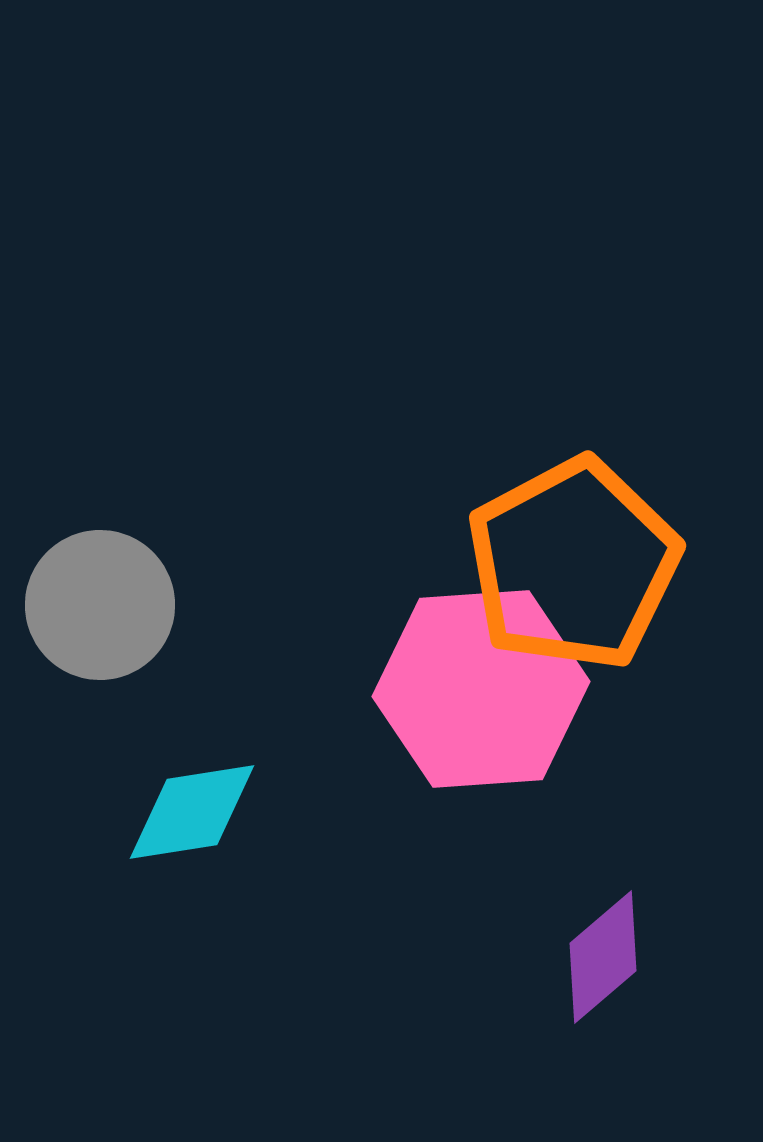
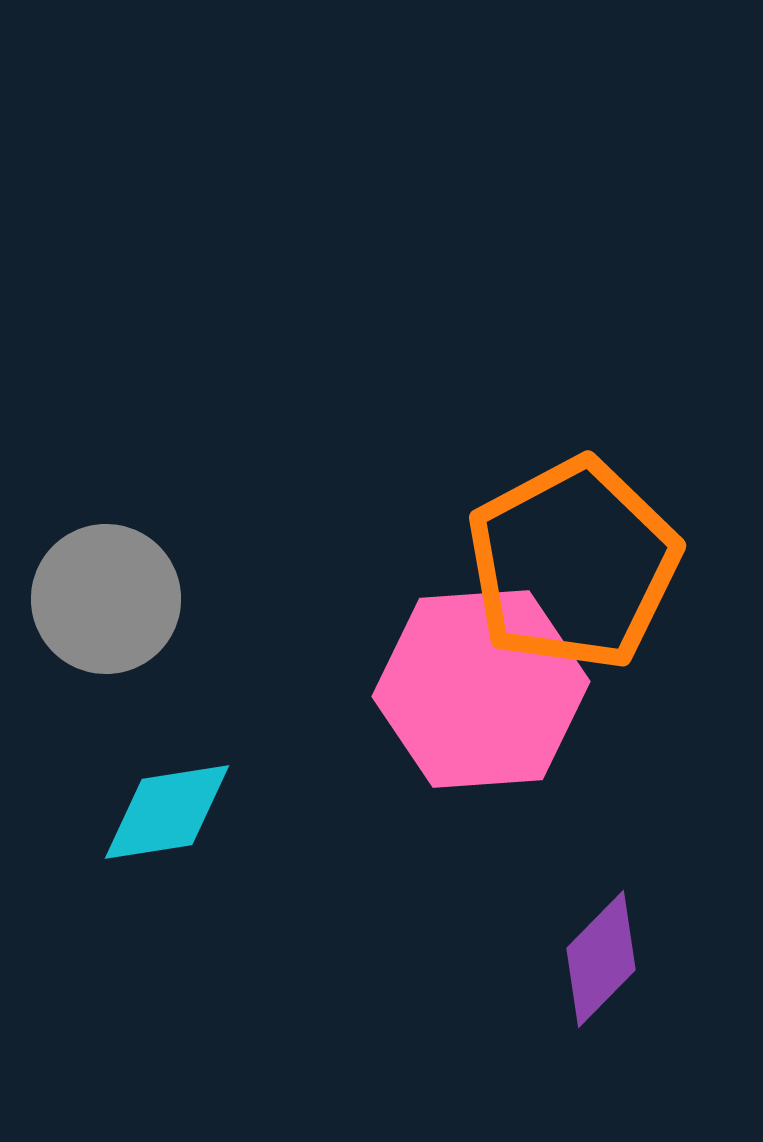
gray circle: moved 6 px right, 6 px up
cyan diamond: moved 25 px left
purple diamond: moved 2 px left, 2 px down; rotated 5 degrees counterclockwise
